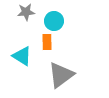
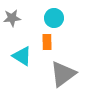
gray star: moved 14 px left, 6 px down
cyan circle: moved 3 px up
gray triangle: moved 2 px right, 1 px up
